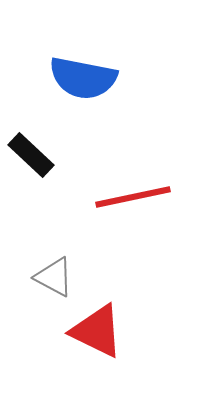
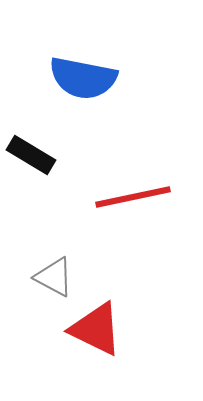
black rectangle: rotated 12 degrees counterclockwise
red triangle: moved 1 px left, 2 px up
